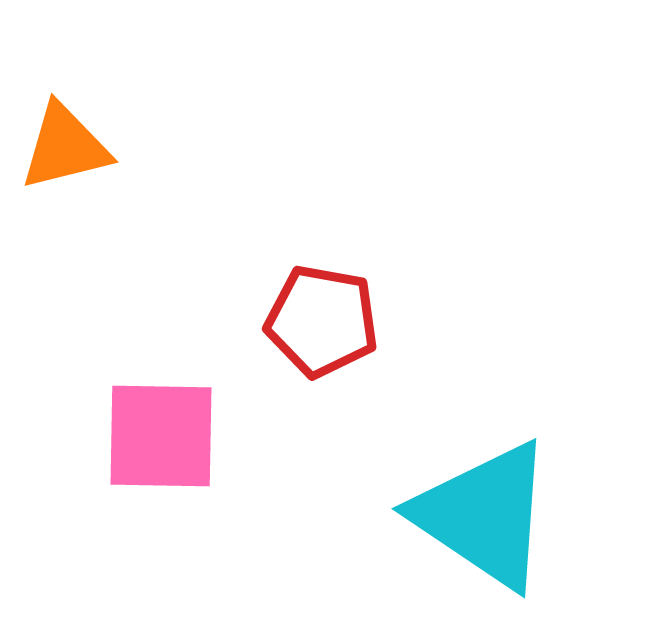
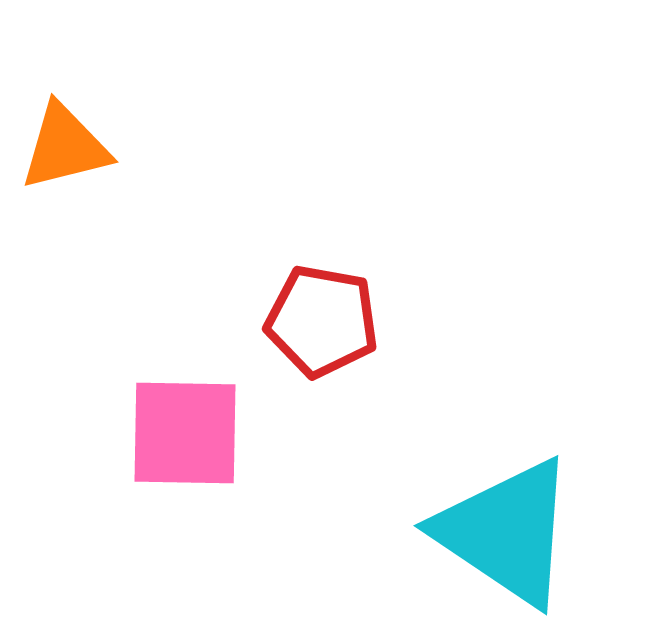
pink square: moved 24 px right, 3 px up
cyan triangle: moved 22 px right, 17 px down
